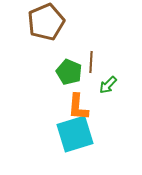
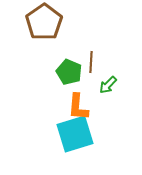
brown pentagon: moved 2 px left; rotated 12 degrees counterclockwise
